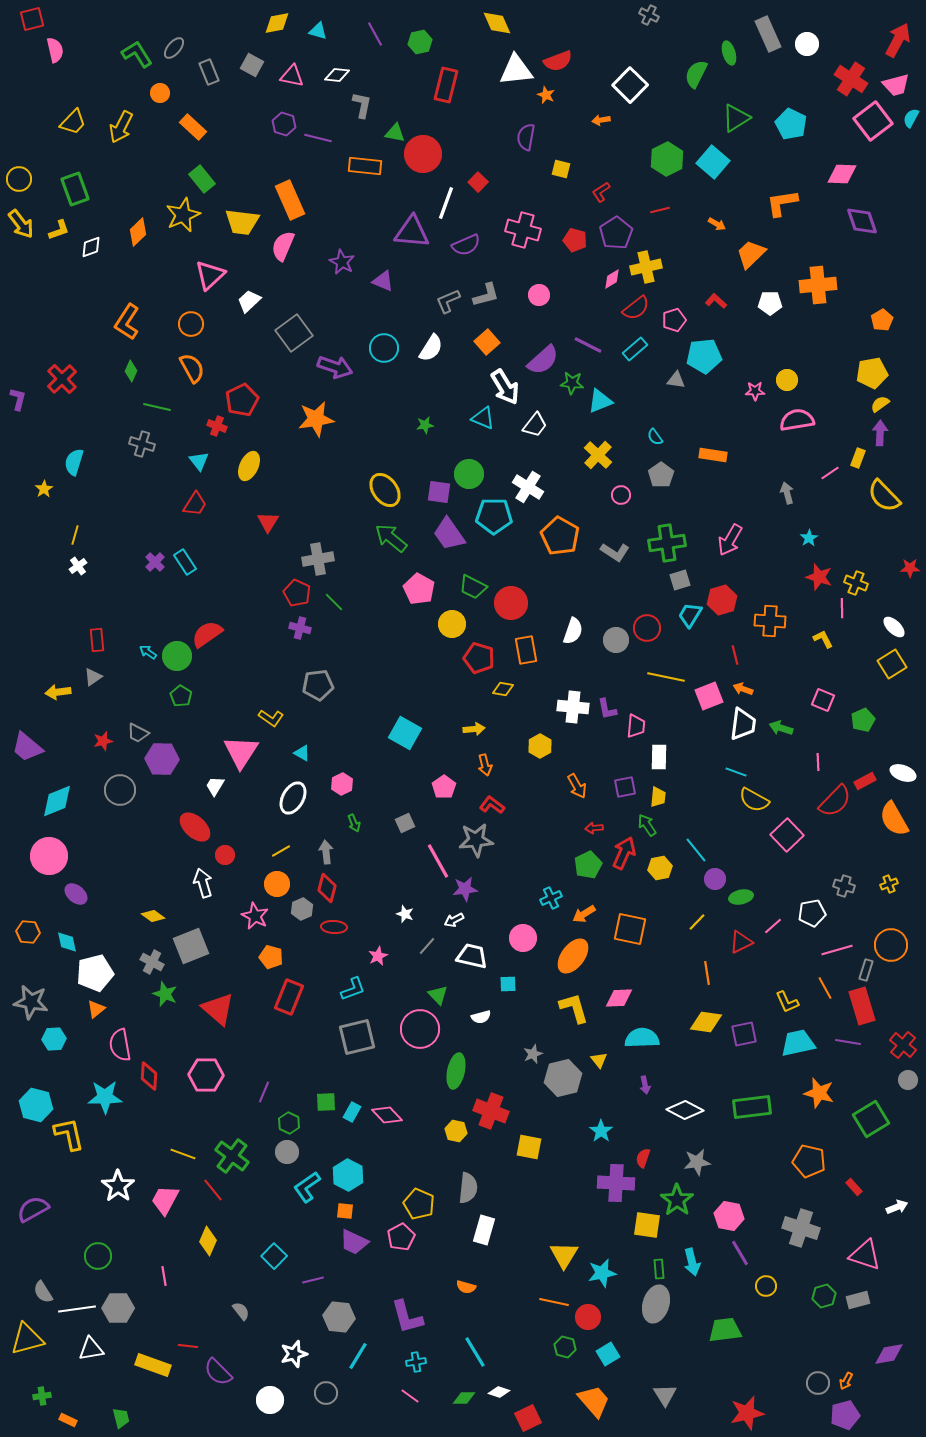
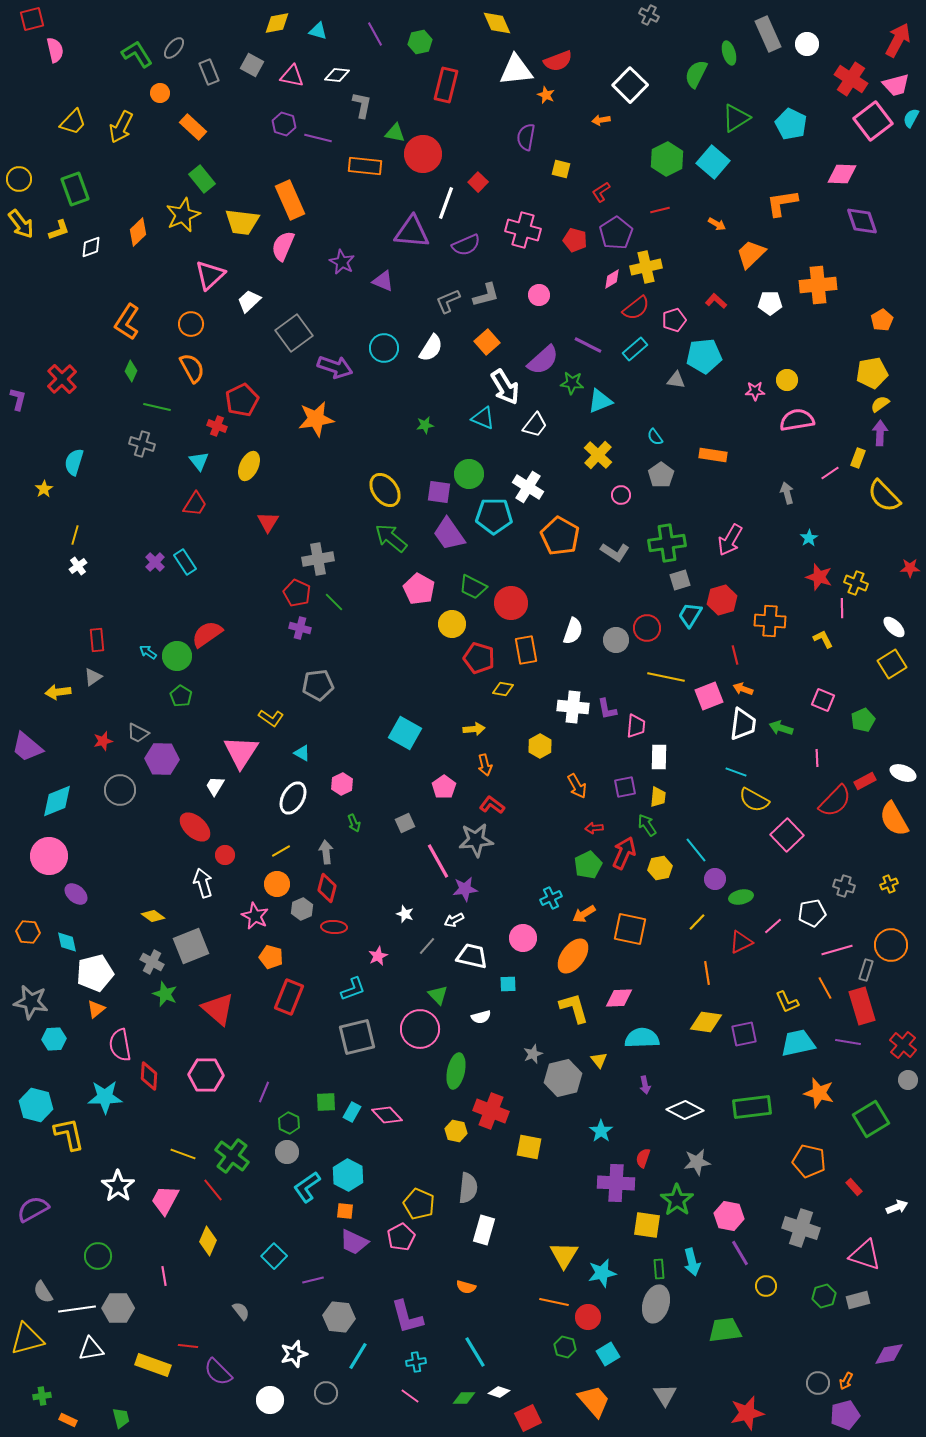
pink line at (818, 762): moved 1 px left, 4 px up
